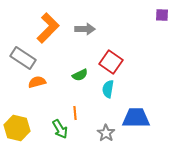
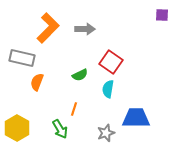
gray rectangle: moved 1 px left; rotated 20 degrees counterclockwise
orange semicircle: rotated 54 degrees counterclockwise
orange line: moved 1 px left, 4 px up; rotated 24 degrees clockwise
yellow hexagon: rotated 15 degrees clockwise
gray star: rotated 18 degrees clockwise
